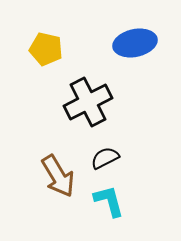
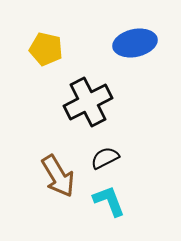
cyan L-shape: rotated 6 degrees counterclockwise
